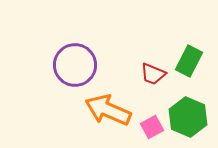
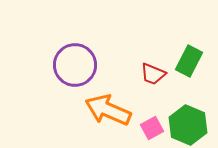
green hexagon: moved 8 px down
pink square: moved 1 px down
